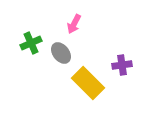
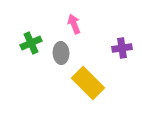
pink arrow: rotated 132 degrees clockwise
gray ellipse: rotated 35 degrees clockwise
purple cross: moved 17 px up
